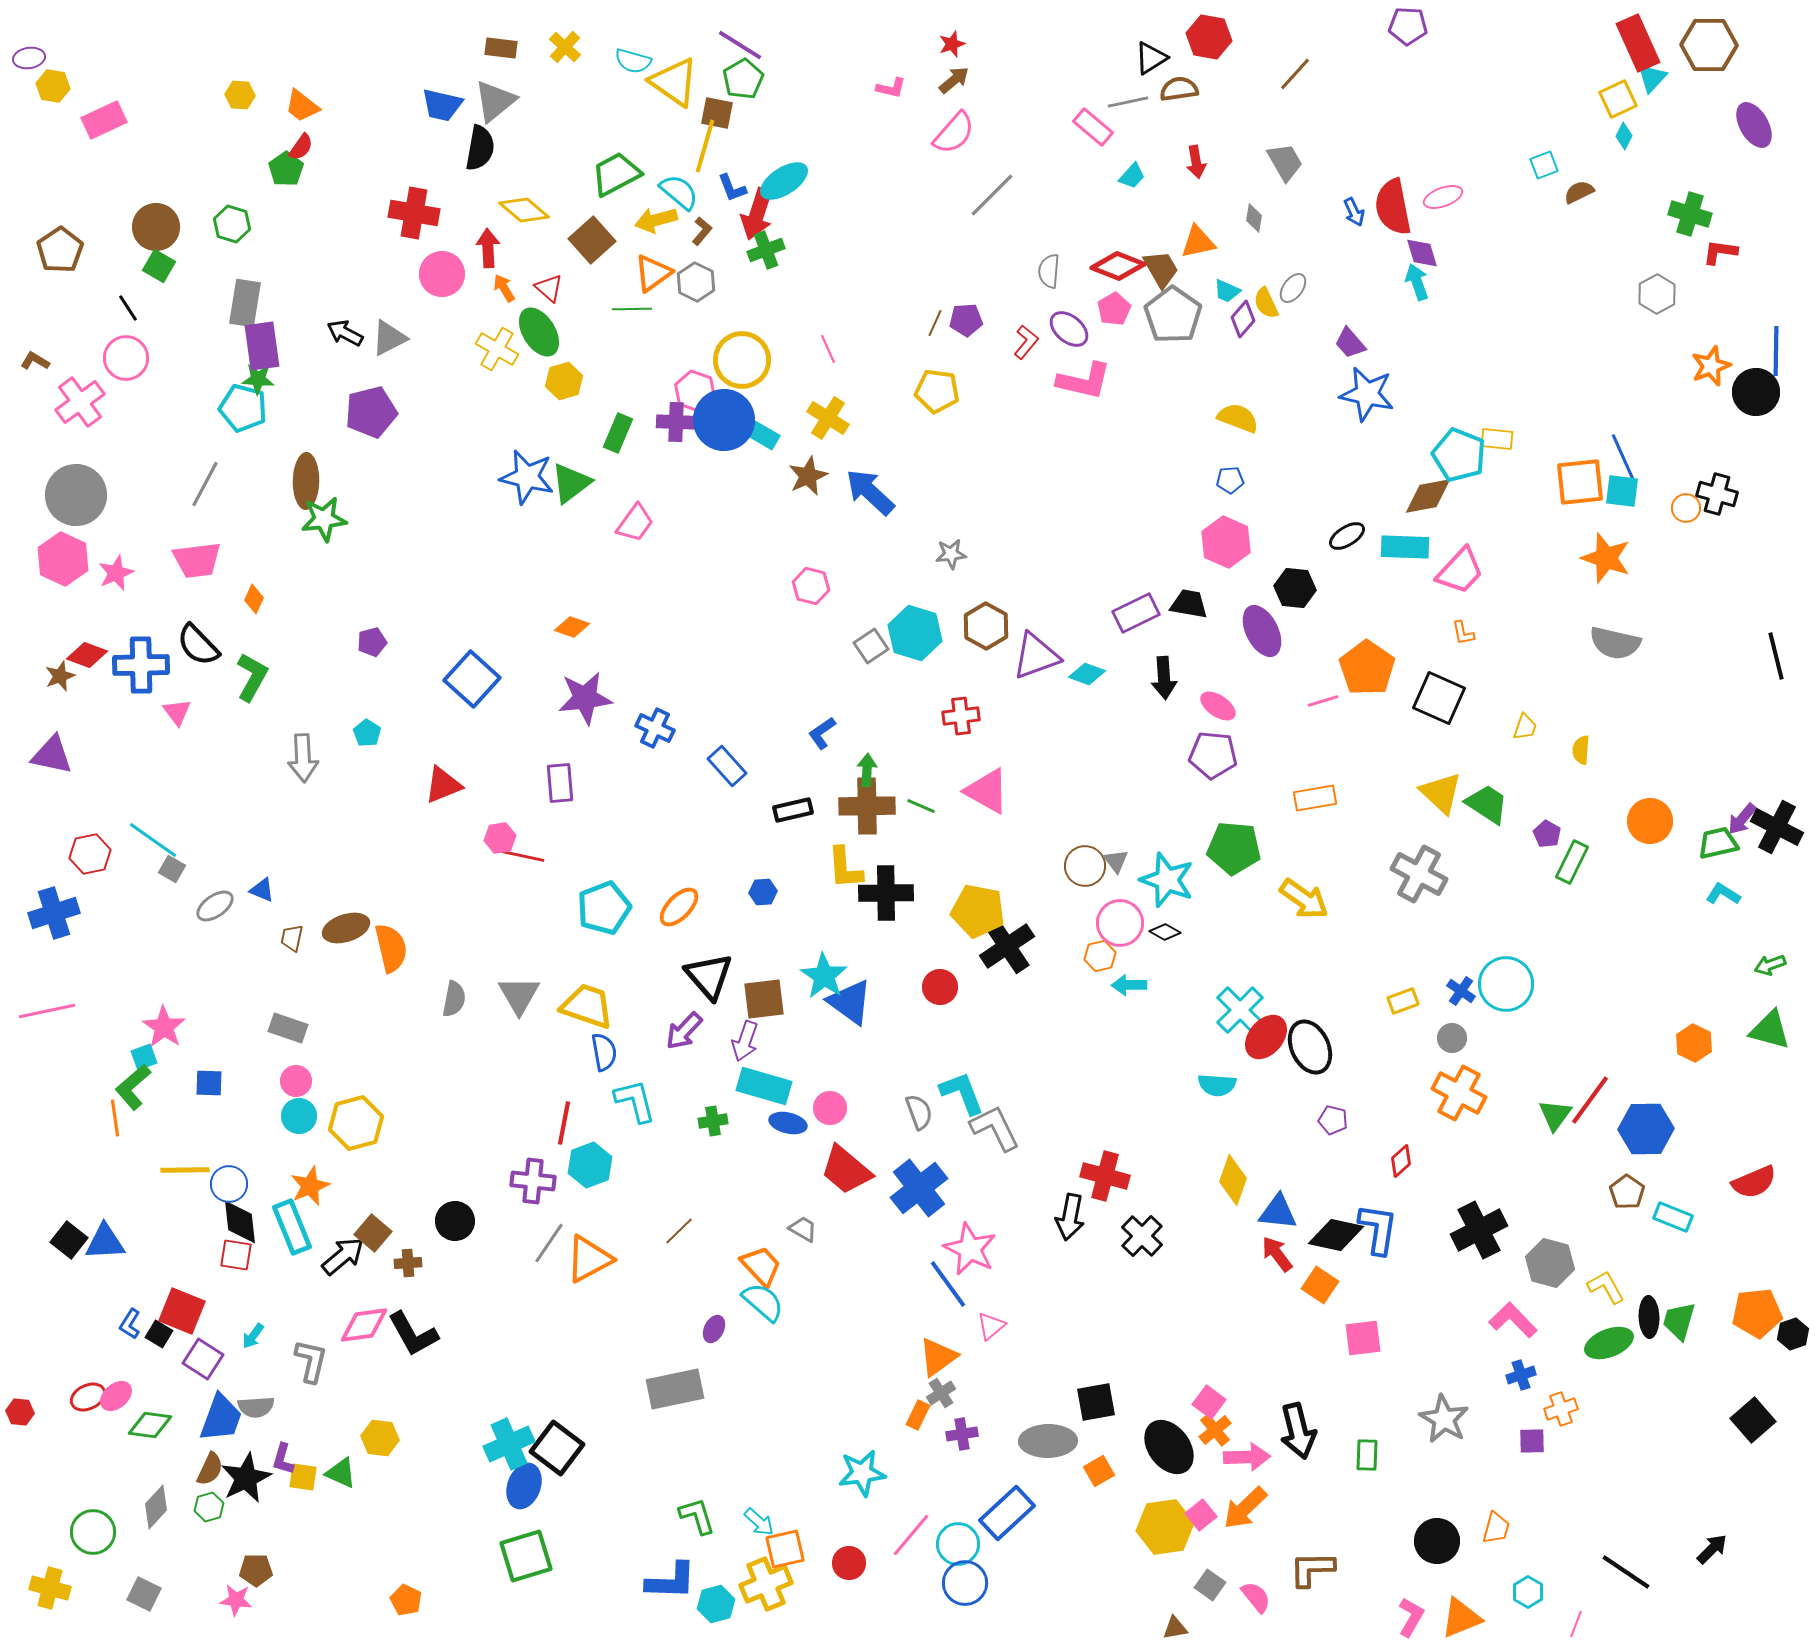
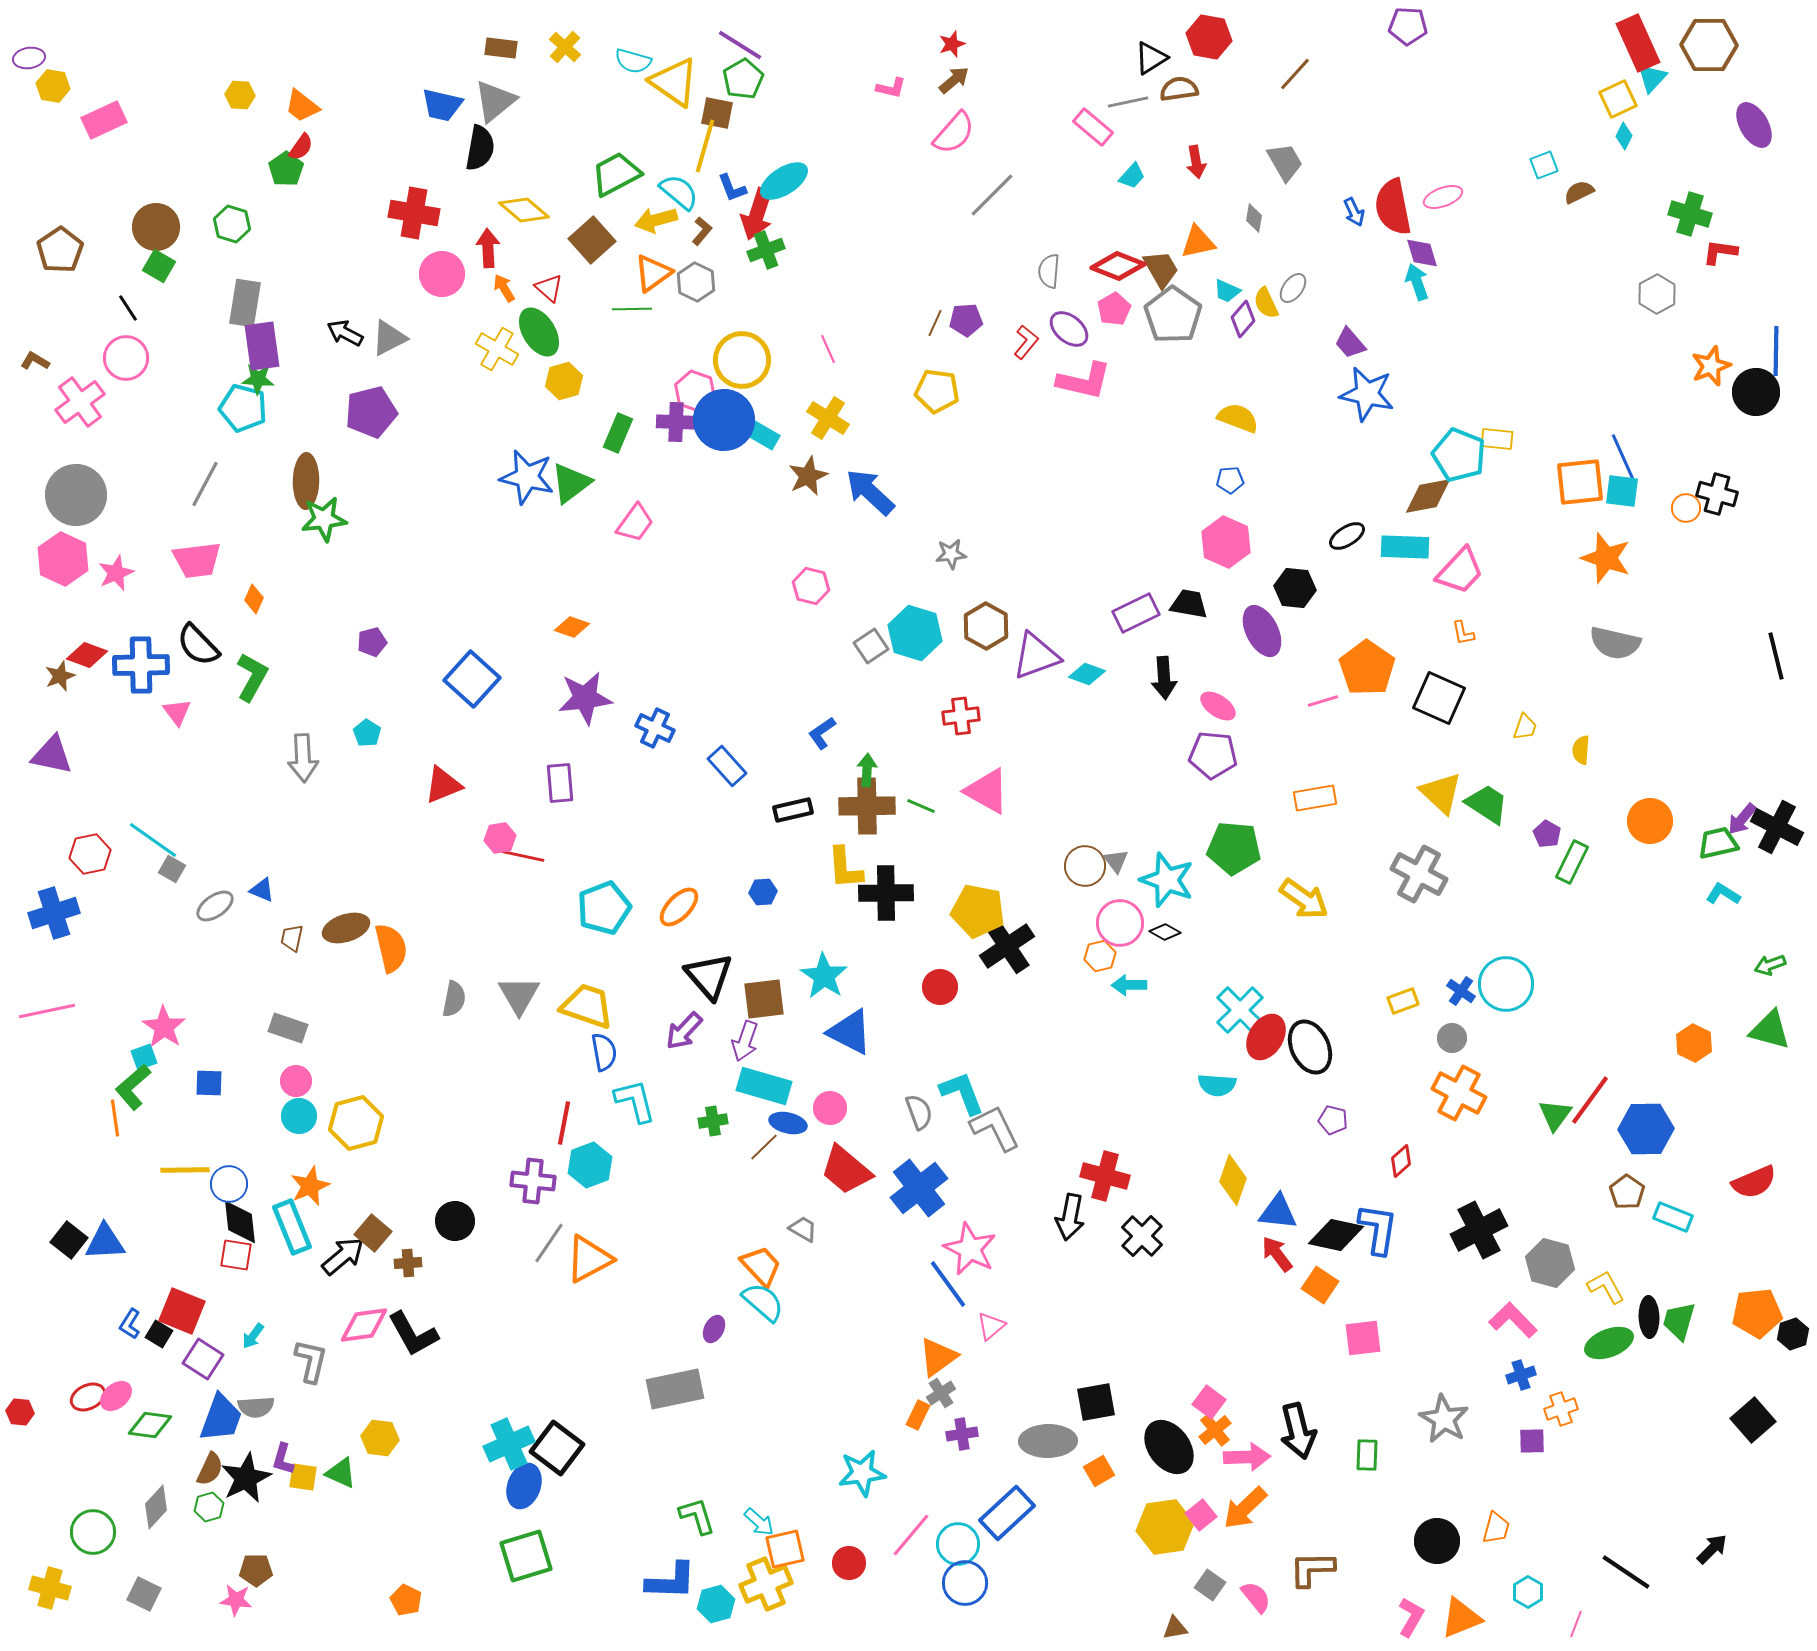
blue triangle at (850, 1002): moved 30 px down; rotated 9 degrees counterclockwise
red ellipse at (1266, 1037): rotated 9 degrees counterclockwise
brown line at (679, 1231): moved 85 px right, 84 px up
